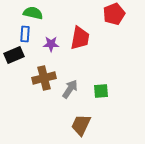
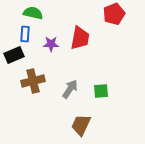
brown cross: moved 11 px left, 3 px down
